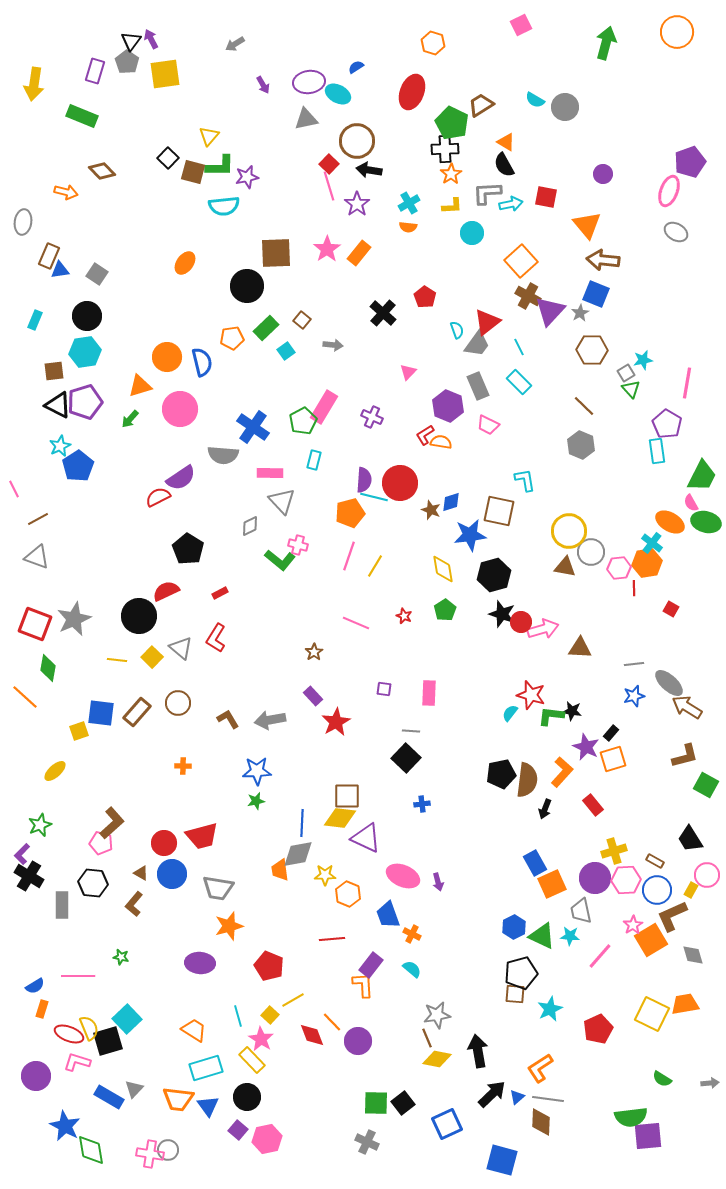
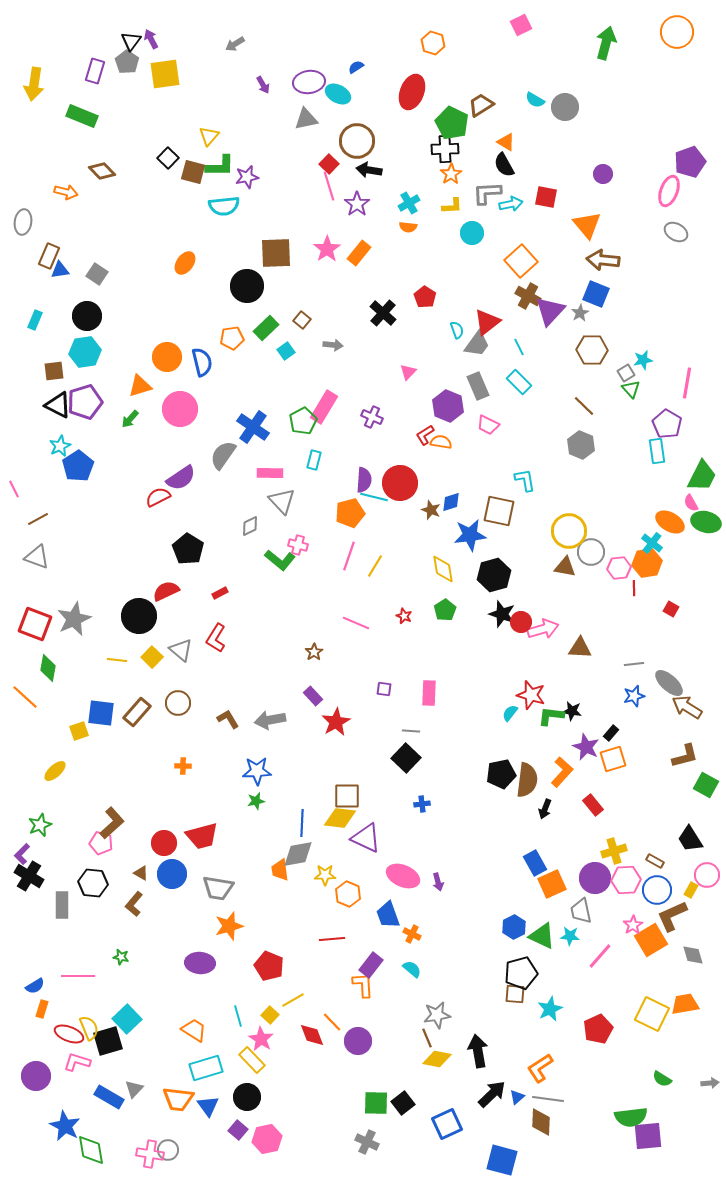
gray semicircle at (223, 455): rotated 120 degrees clockwise
gray triangle at (181, 648): moved 2 px down
